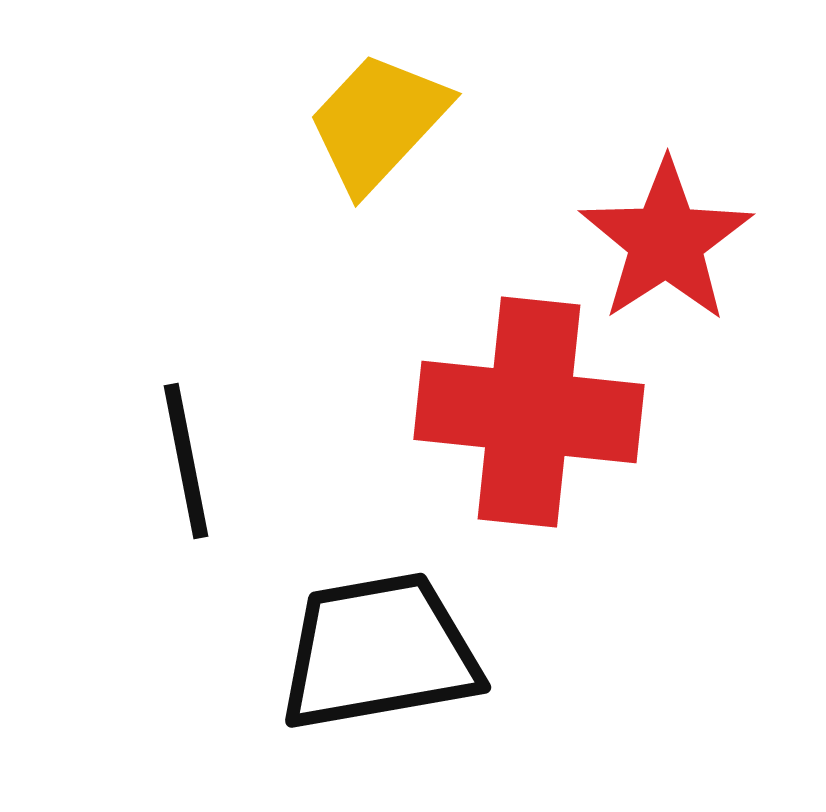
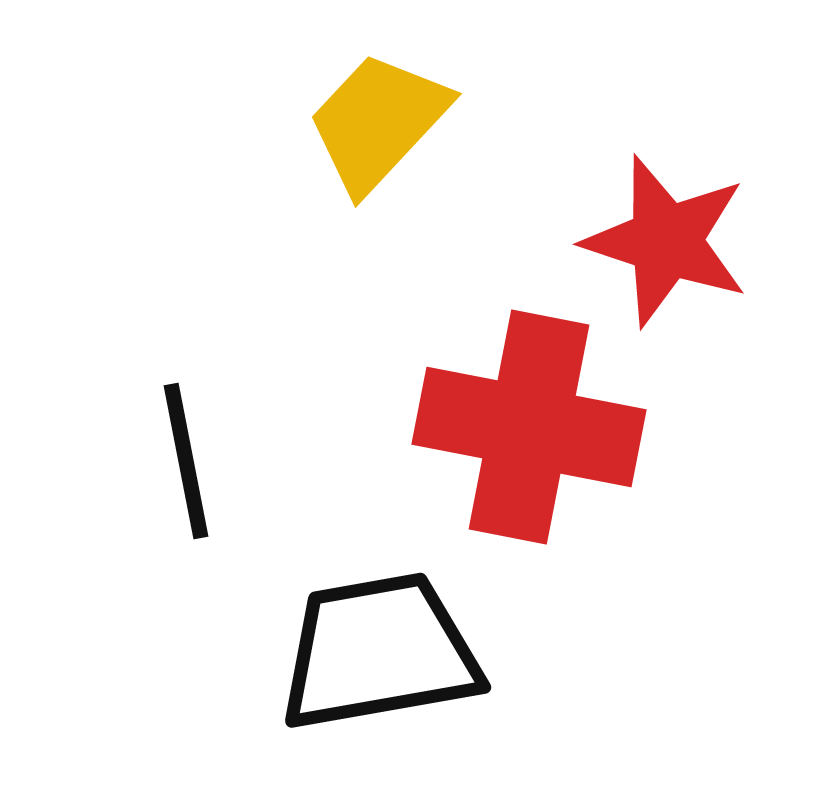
red star: rotated 21 degrees counterclockwise
red cross: moved 15 px down; rotated 5 degrees clockwise
